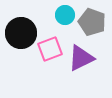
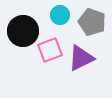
cyan circle: moved 5 px left
black circle: moved 2 px right, 2 px up
pink square: moved 1 px down
